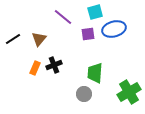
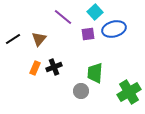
cyan square: rotated 28 degrees counterclockwise
black cross: moved 2 px down
gray circle: moved 3 px left, 3 px up
